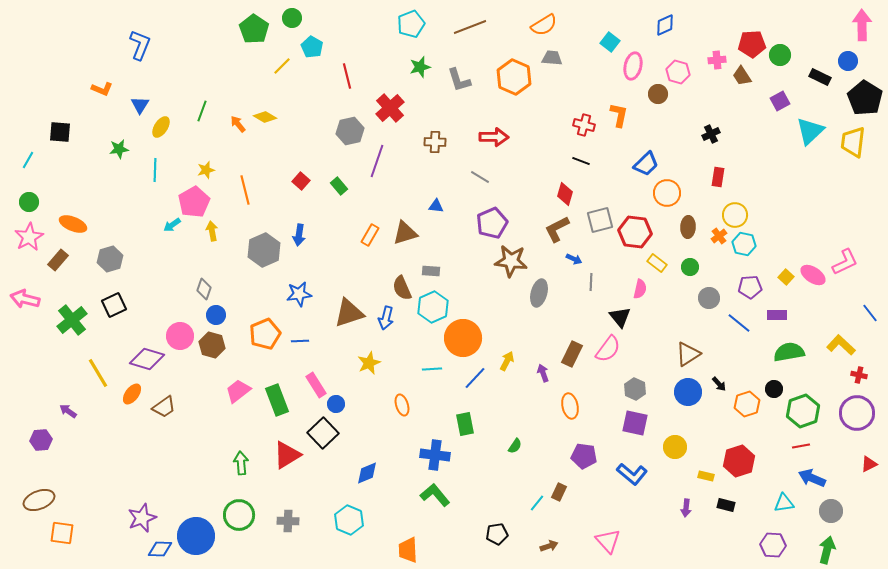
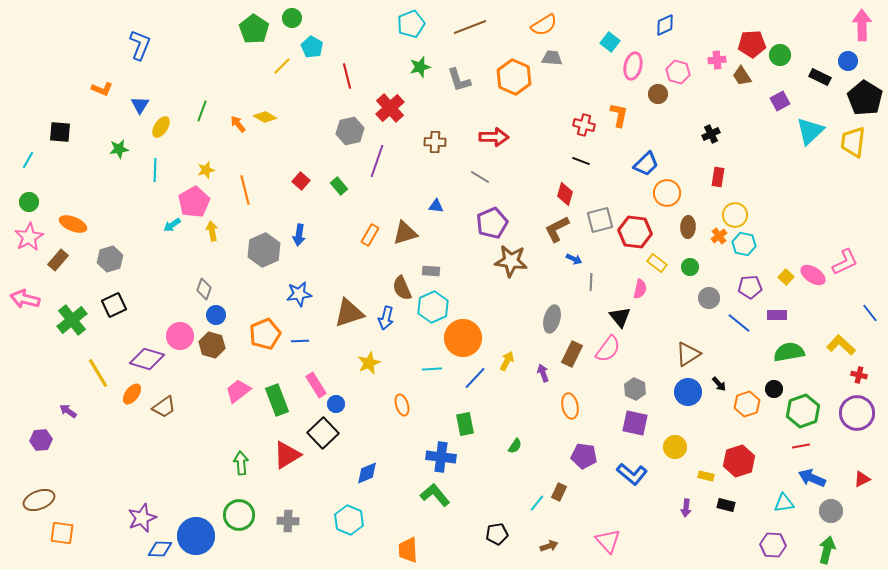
gray ellipse at (539, 293): moved 13 px right, 26 px down
blue cross at (435, 455): moved 6 px right, 2 px down
red triangle at (869, 464): moved 7 px left, 15 px down
